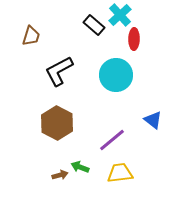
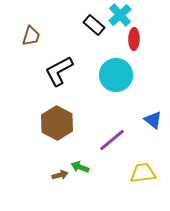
yellow trapezoid: moved 23 px right
